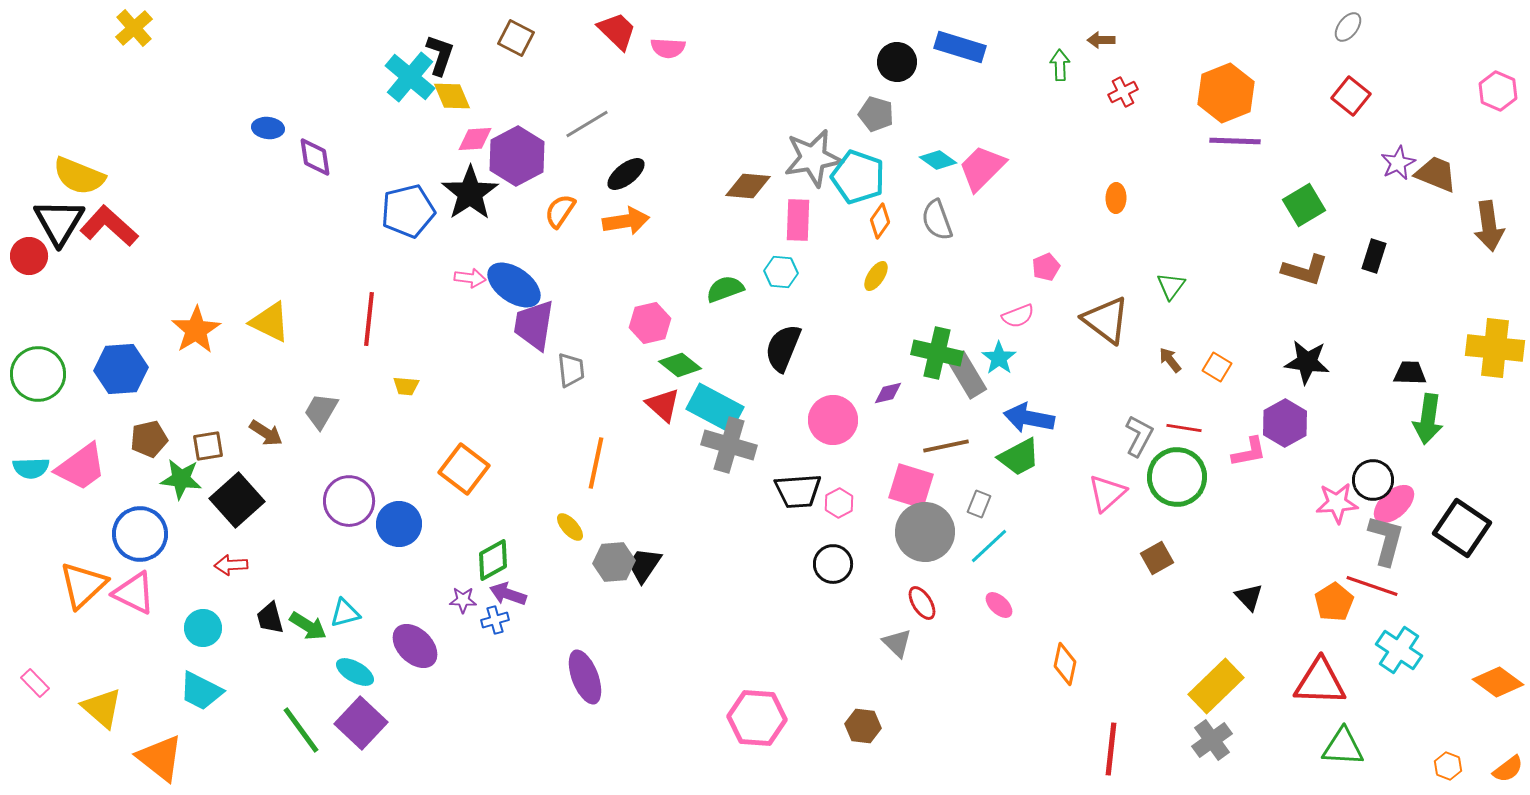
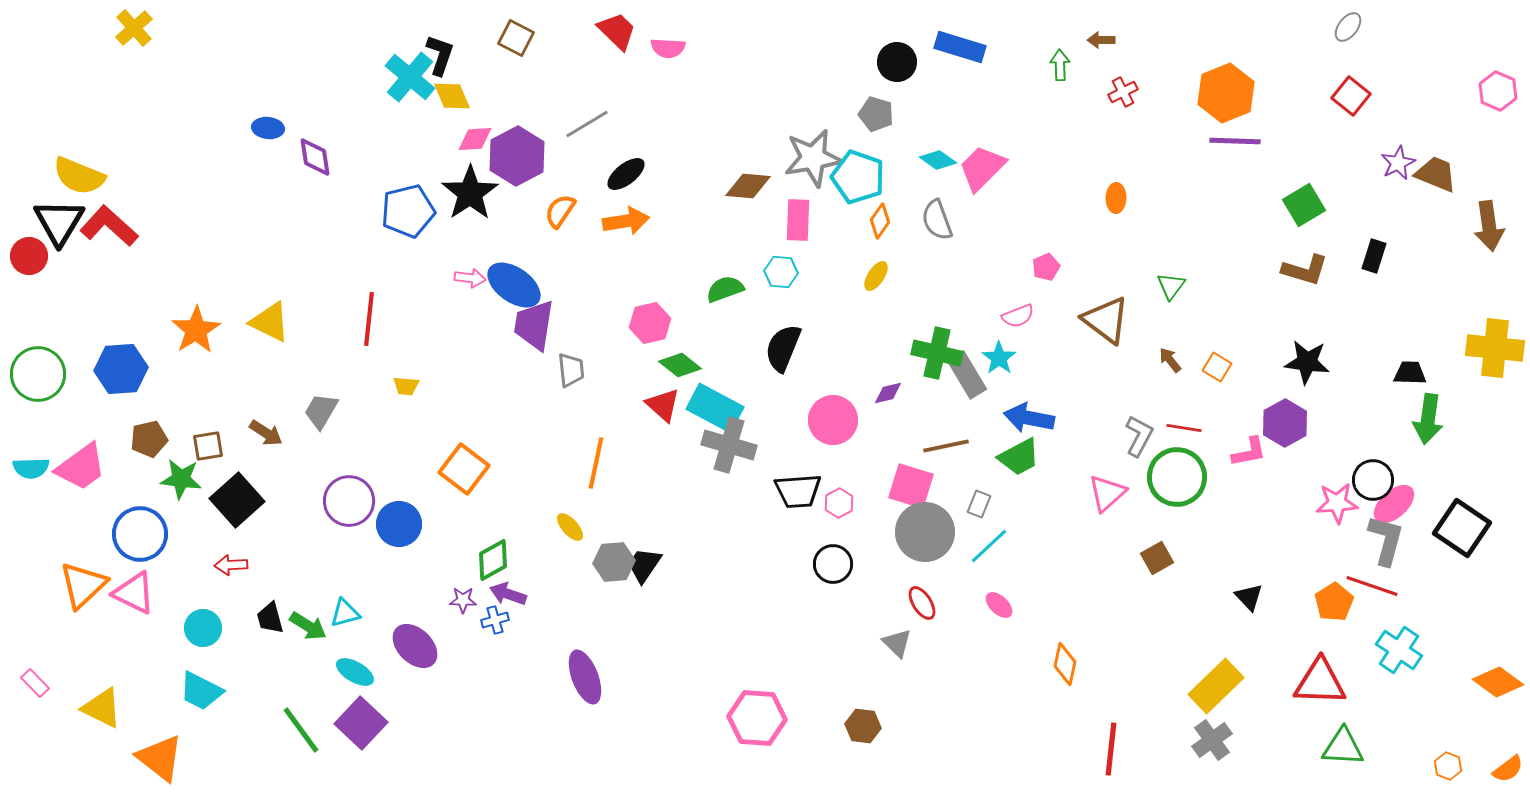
yellow triangle at (102, 708): rotated 15 degrees counterclockwise
